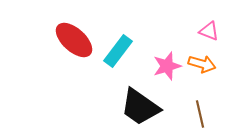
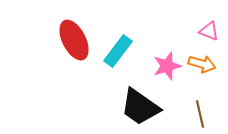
red ellipse: rotated 21 degrees clockwise
